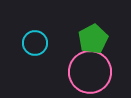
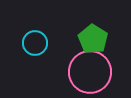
green pentagon: rotated 12 degrees counterclockwise
